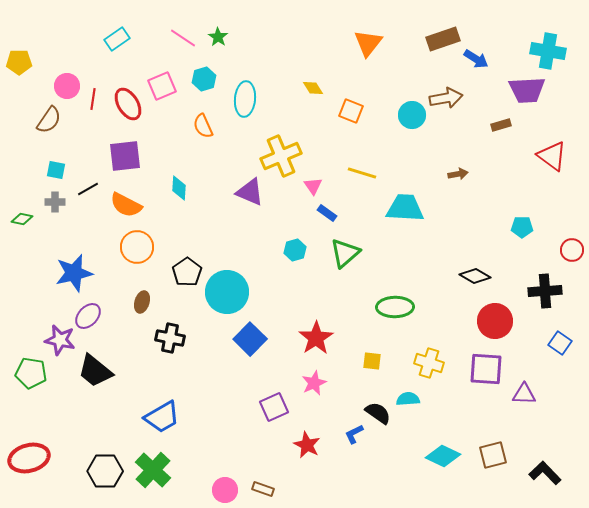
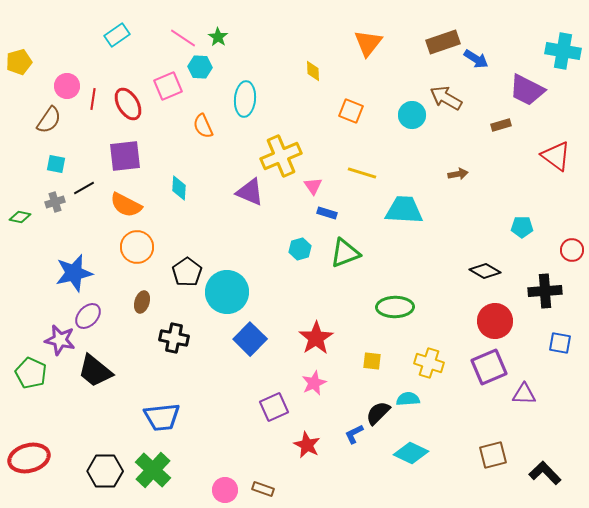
cyan rectangle at (117, 39): moved 4 px up
brown rectangle at (443, 39): moved 3 px down
cyan cross at (548, 51): moved 15 px right
yellow pentagon at (19, 62): rotated 15 degrees counterclockwise
cyan hexagon at (204, 79): moved 4 px left, 12 px up; rotated 20 degrees clockwise
pink square at (162, 86): moved 6 px right
yellow diamond at (313, 88): moved 17 px up; rotated 30 degrees clockwise
purple trapezoid at (527, 90): rotated 30 degrees clockwise
brown arrow at (446, 98): rotated 140 degrees counterclockwise
red triangle at (552, 156): moved 4 px right
cyan square at (56, 170): moved 6 px up
black line at (88, 189): moved 4 px left, 1 px up
gray cross at (55, 202): rotated 18 degrees counterclockwise
cyan trapezoid at (405, 208): moved 1 px left, 2 px down
blue rectangle at (327, 213): rotated 18 degrees counterclockwise
green diamond at (22, 219): moved 2 px left, 2 px up
cyan hexagon at (295, 250): moved 5 px right, 1 px up
green triangle at (345, 253): rotated 20 degrees clockwise
black diamond at (475, 276): moved 10 px right, 5 px up
black cross at (170, 338): moved 4 px right
blue square at (560, 343): rotated 25 degrees counterclockwise
purple square at (486, 369): moved 3 px right, 2 px up; rotated 27 degrees counterclockwise
green pentagon at (31, 373): rotated 16 degrees clockwise
black semicircle at (378, 413): rotated 80 degrees counterclockwise
blue trapezoid at (162, 417): rotated 24 degrees clockwise
cyan diamond at (443, 456): moved 32 px left, 3 px up
